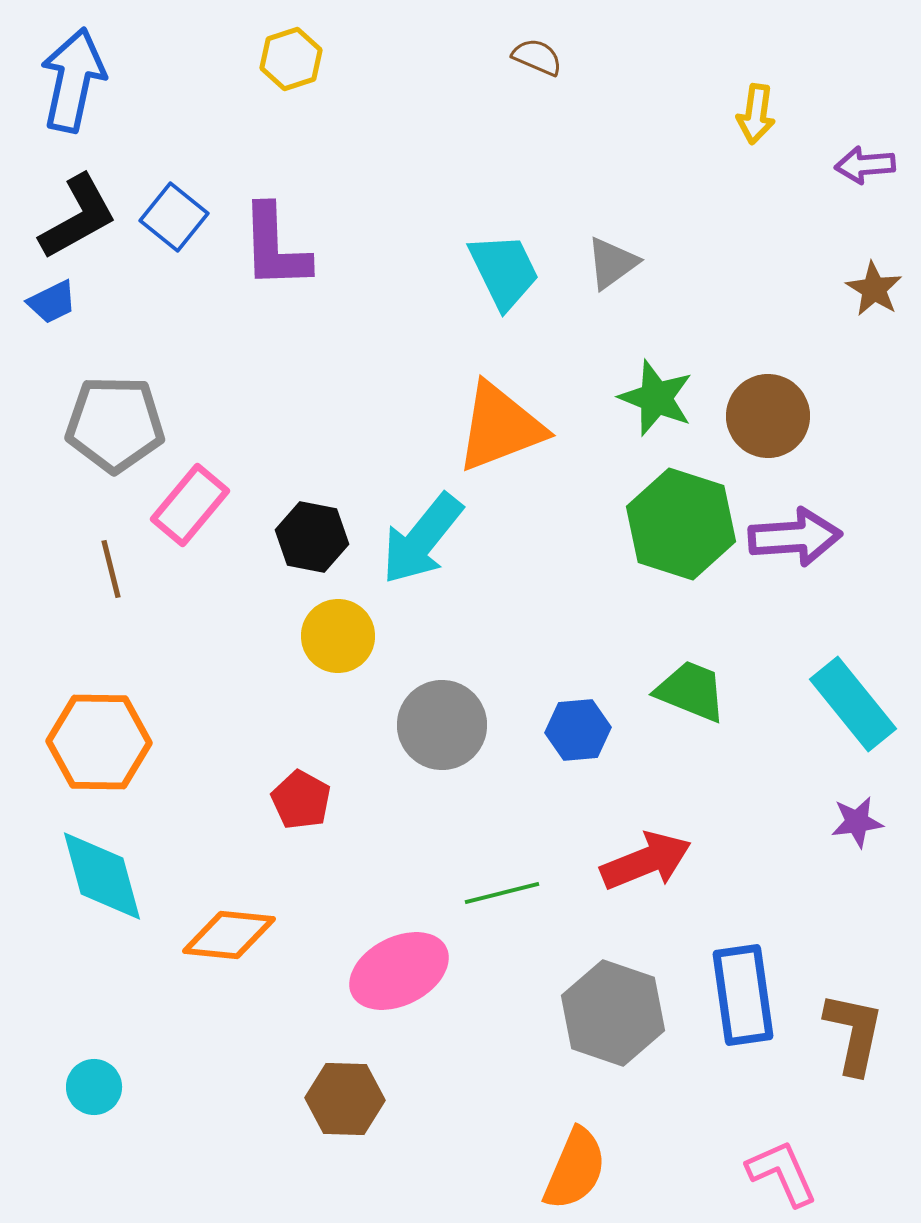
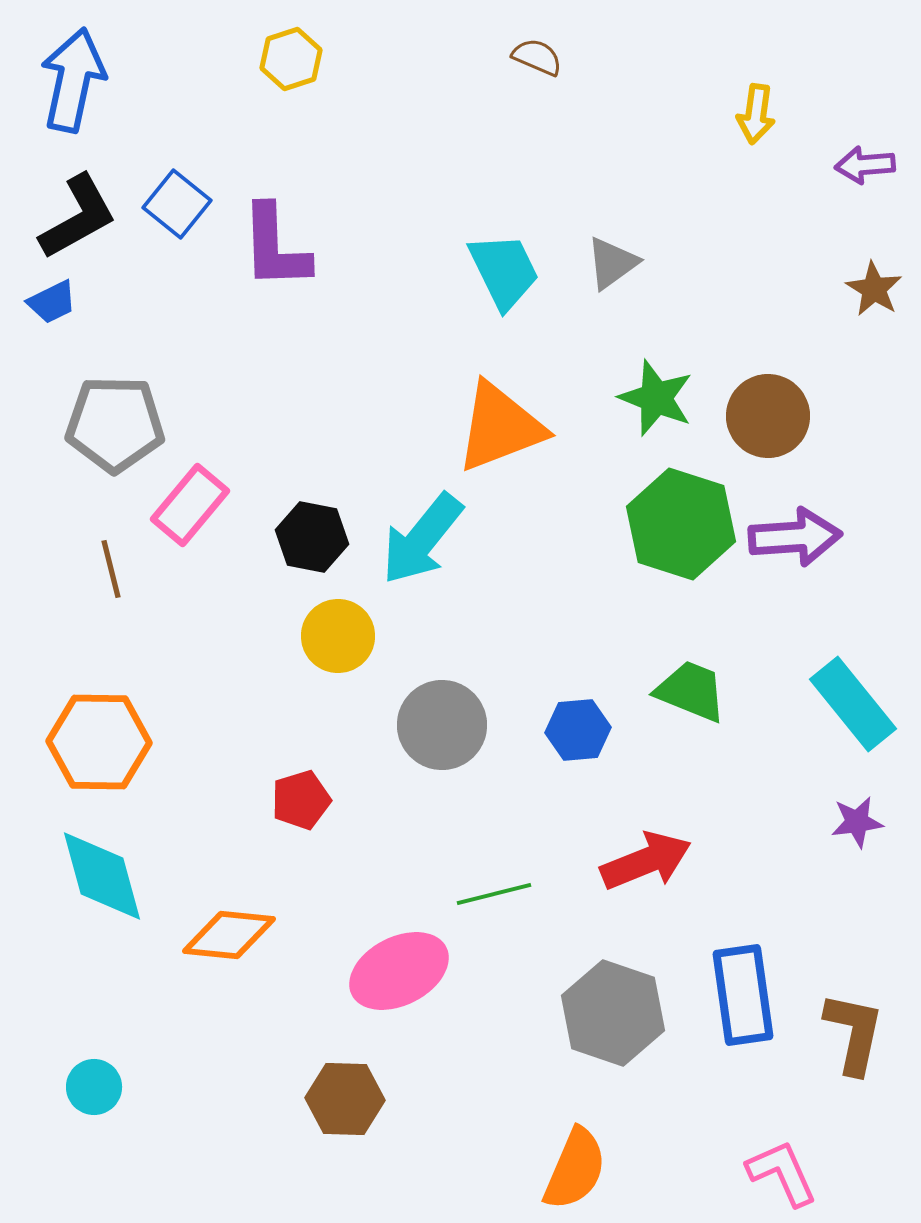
blue square at (174, 217): moved 3 px right, 13 px up
red pentagon at (301, 800): rotated 26 degrees clockwise
green line at (502, 893): moved 8 px left, 1 px down
